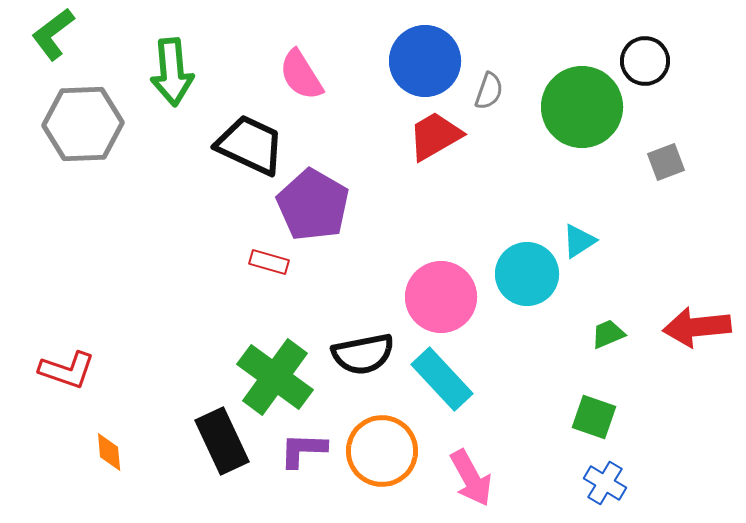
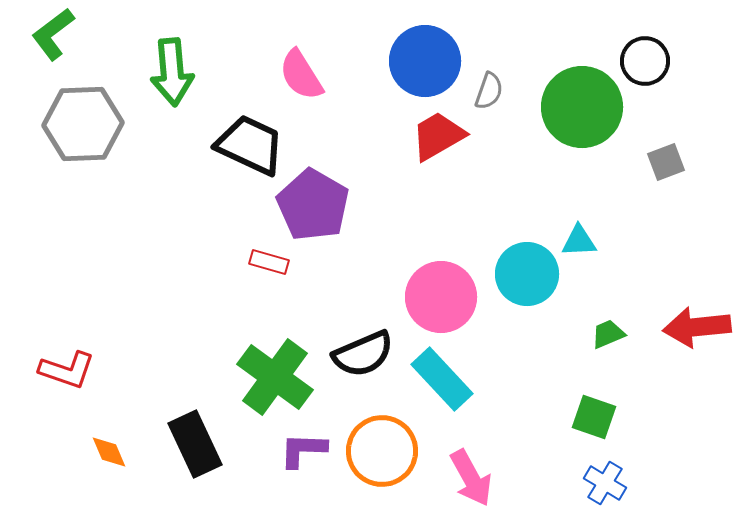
red trapezoid: moved 3 px right
cyan triangle: rotated 30 degrees clockwise
black semicircle: rotated 12 degrees counterclockwise
black rectangle: moved 27 px left, 3 px down
orange diamond: rotated 18 degrees counterclockwise
